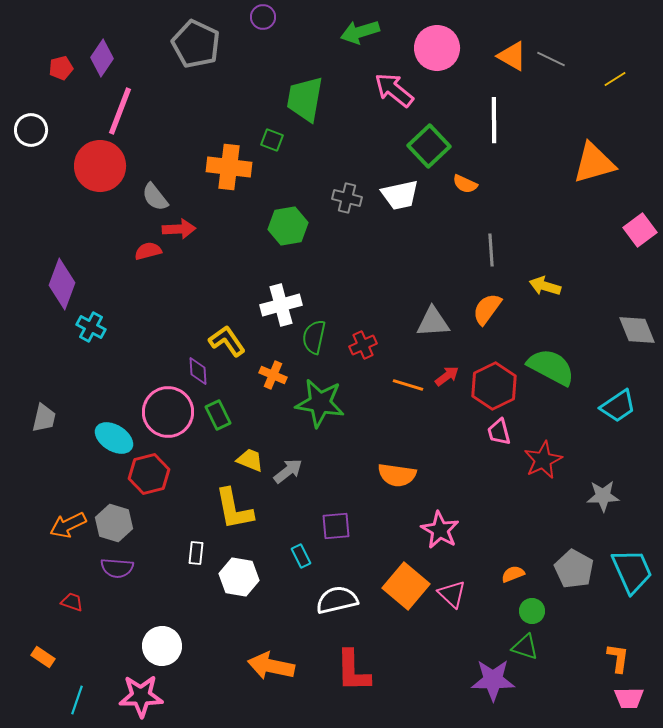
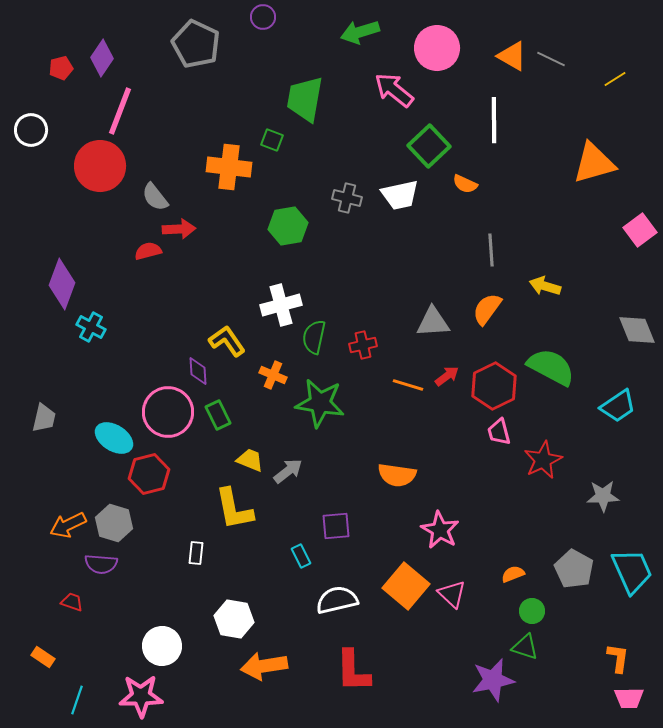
red cross at (363, 345): rotated 12 degrees clockwise
purple semicircle at (117, 568): moved 16 px left, 4 px up
white hexagon at (239, 577): moved 5 px left, 42 px down
orange arrow at (271, 666): moved 7 px left; rotated 21 degrees counterclockwise
purple star at (493, 680): rotated 12 degrees counterclockwise
